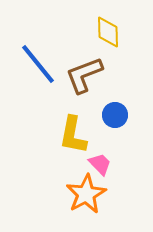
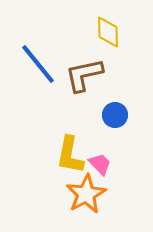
brown L-shape: rotated 9 degrees clockwise
yellow L-shape: moved 3 px left, 20 px down
